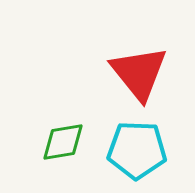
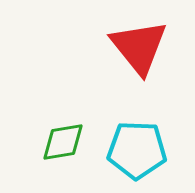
red triangle: moved 26 px up
